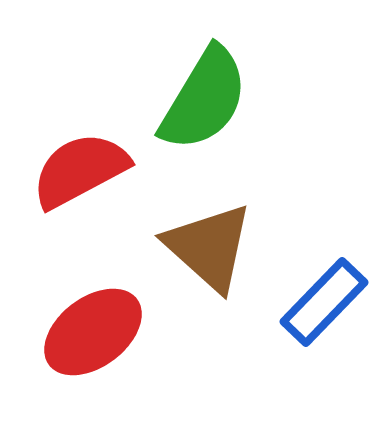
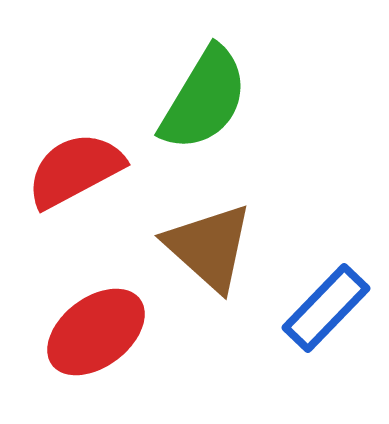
red semicircle: moved 5 px left
blue rectangle: moved 2 px right, 6 px down
red ellipse: moved 3 px right
